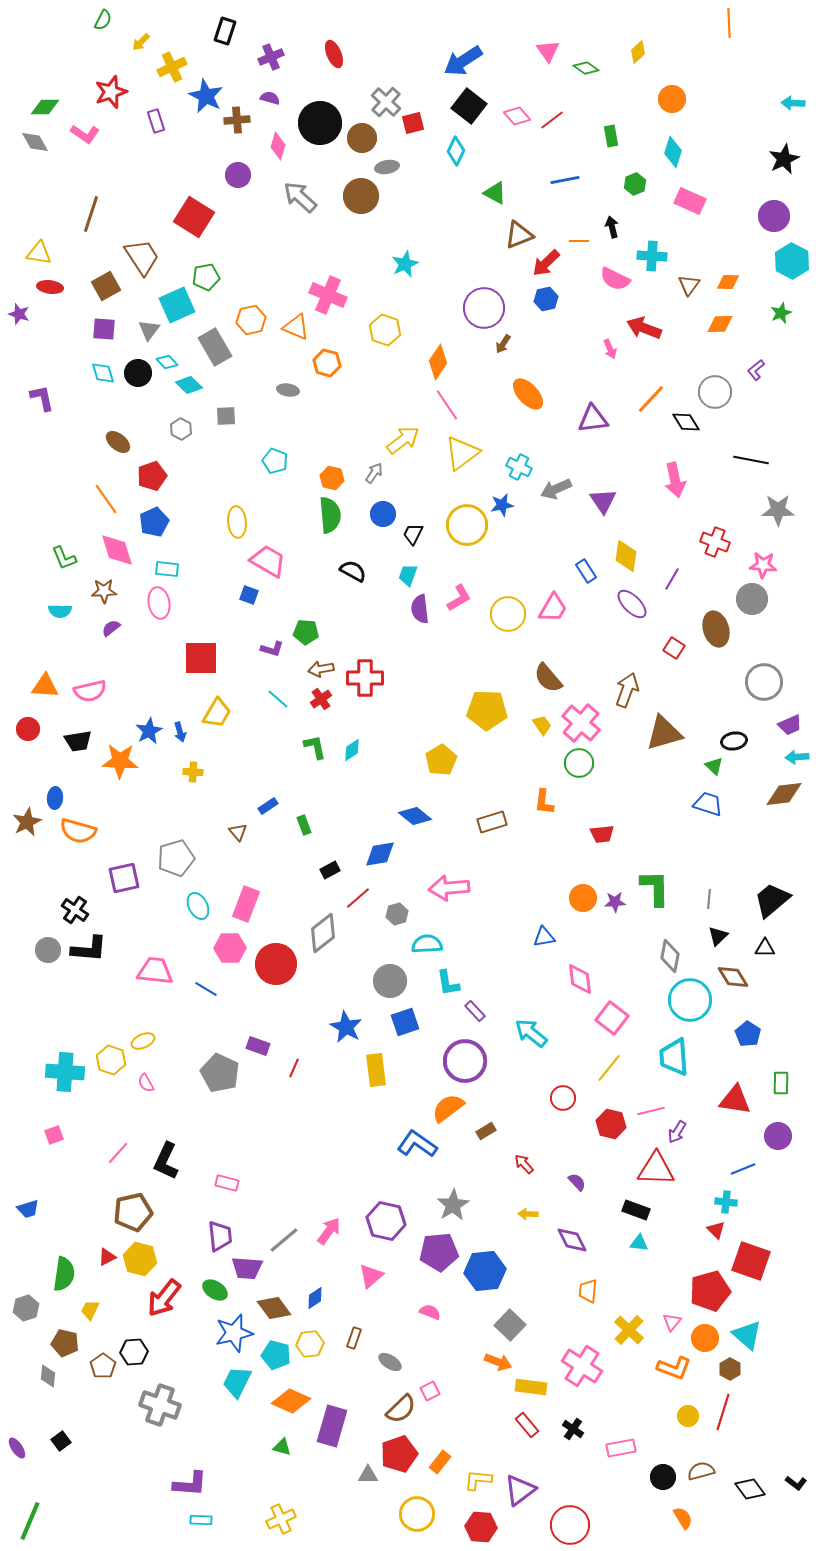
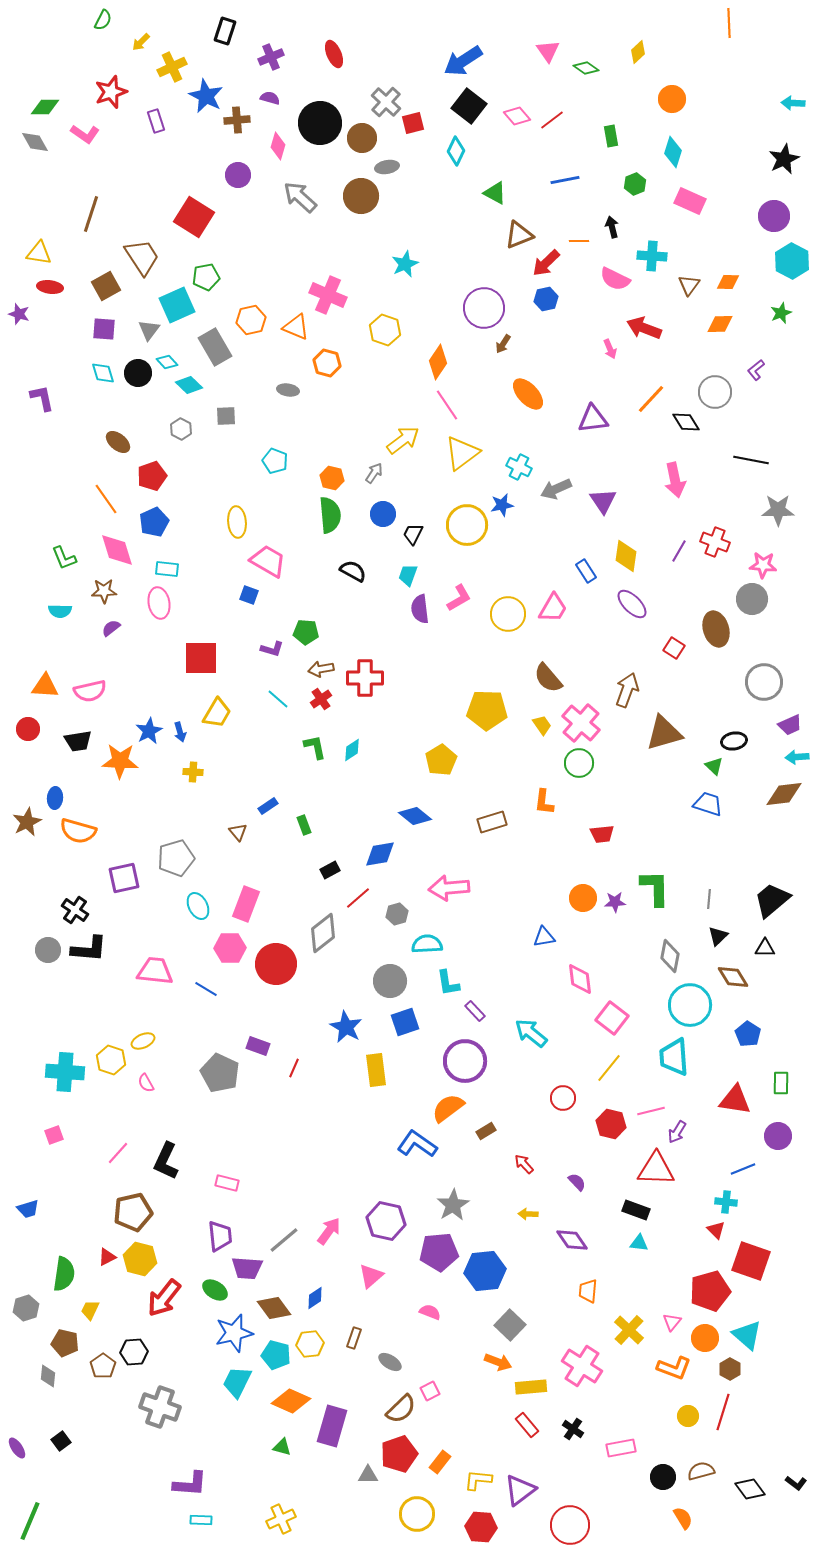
purple line at (672, 579): moved 7 px right, 28 px up
cyan circle at (690, 1000): moved 5 px down
purple diamond at (572, 1240): rotated 8 degrees counterclockwise
yellow rectangle at (531, 1387): rotated 12 degrees counterclockwise
gray cross at (160, 1405): moved 2 px down
